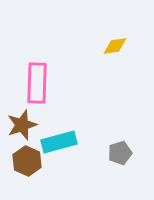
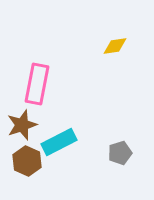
pink rectangle: moved 1 px down; rotated 9 degrees clockwise
cyan rectangle: rotated 12 degrees counterclockwise
